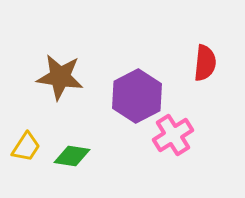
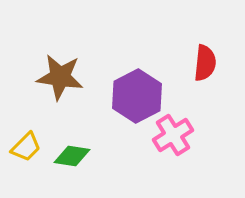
yellow trapezoid: rotated 12 degrees clockwise
